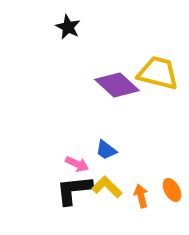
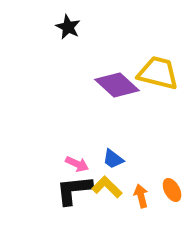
blue trapezoid: moved 7 px right, 9 px down
